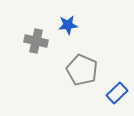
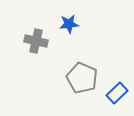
blue star: moved 1 px right, 1 px up
gray pentagon: moved 8 px down
